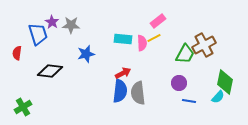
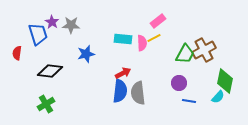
brown cross: moved 5 px down
green diamond: moved 1 px up
green cross: moved 23 px right, 3 px up
